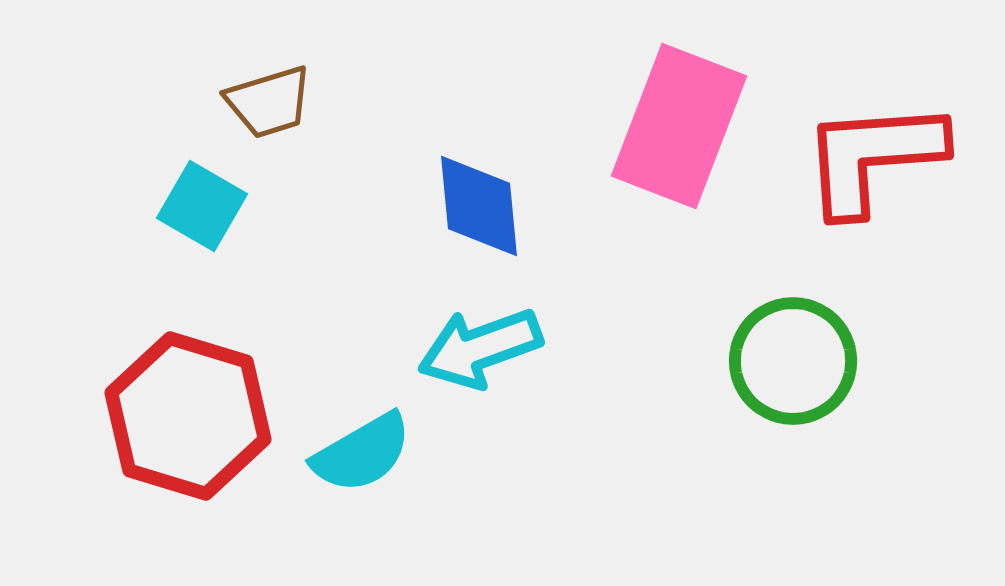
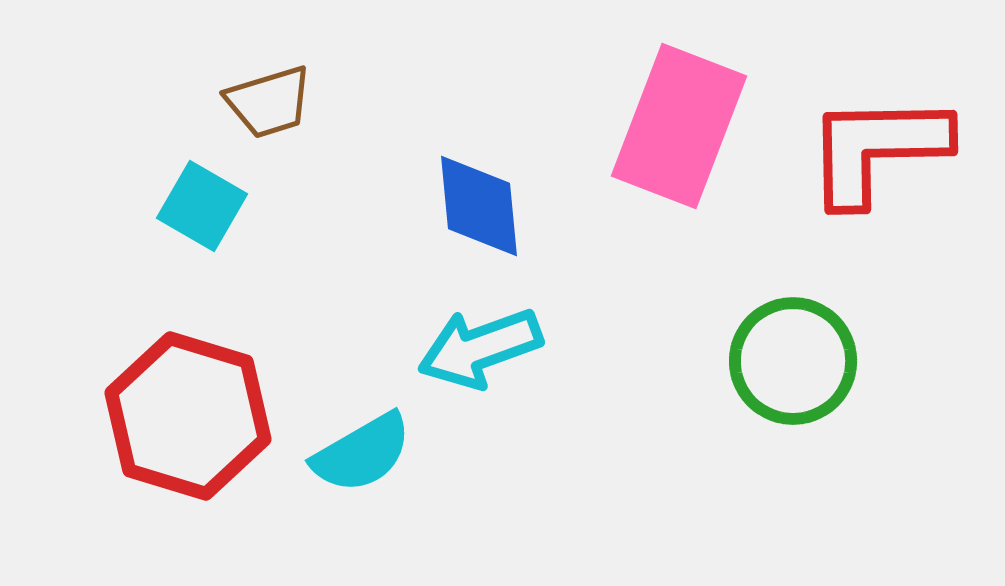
red L-shape: moved 4 px right, 8 px up; rotated 3 degrees clockwise
